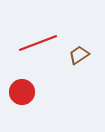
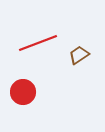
red circle: moved 1 px right
